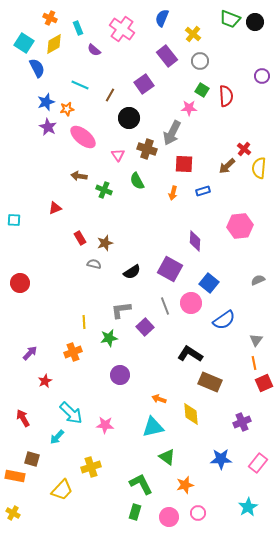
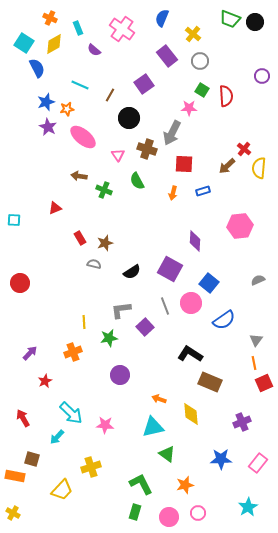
green triangle at (167, 457): moved 3 px up
